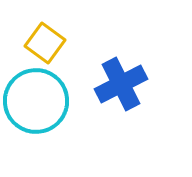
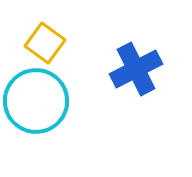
blue cross: moved 15 px right, 15 px up
